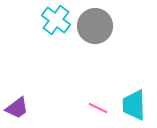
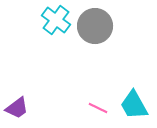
cyan trapezoid: rotated 28 degrees counterclockwise
